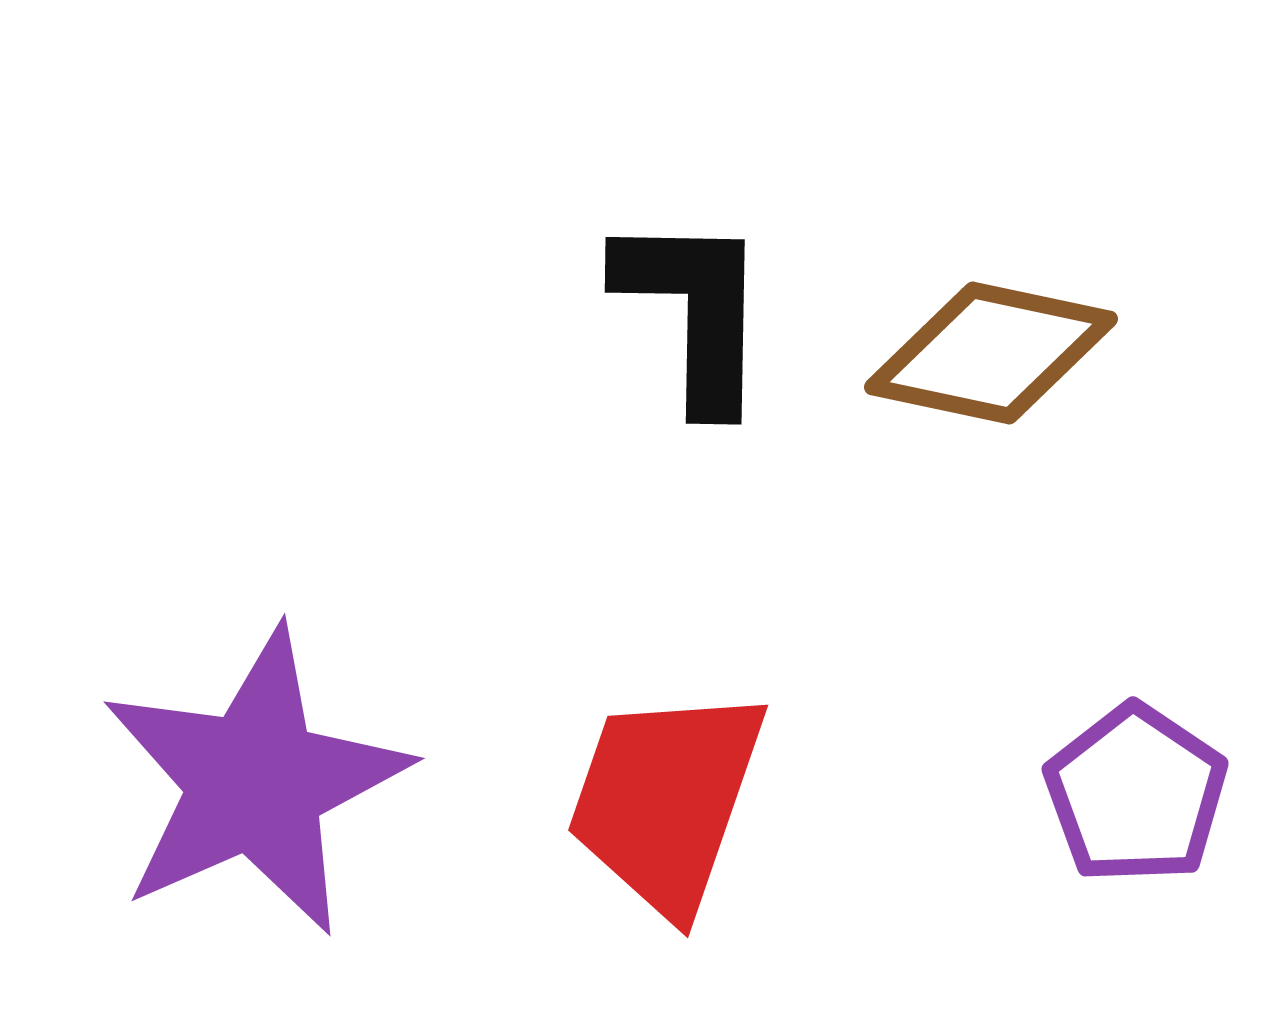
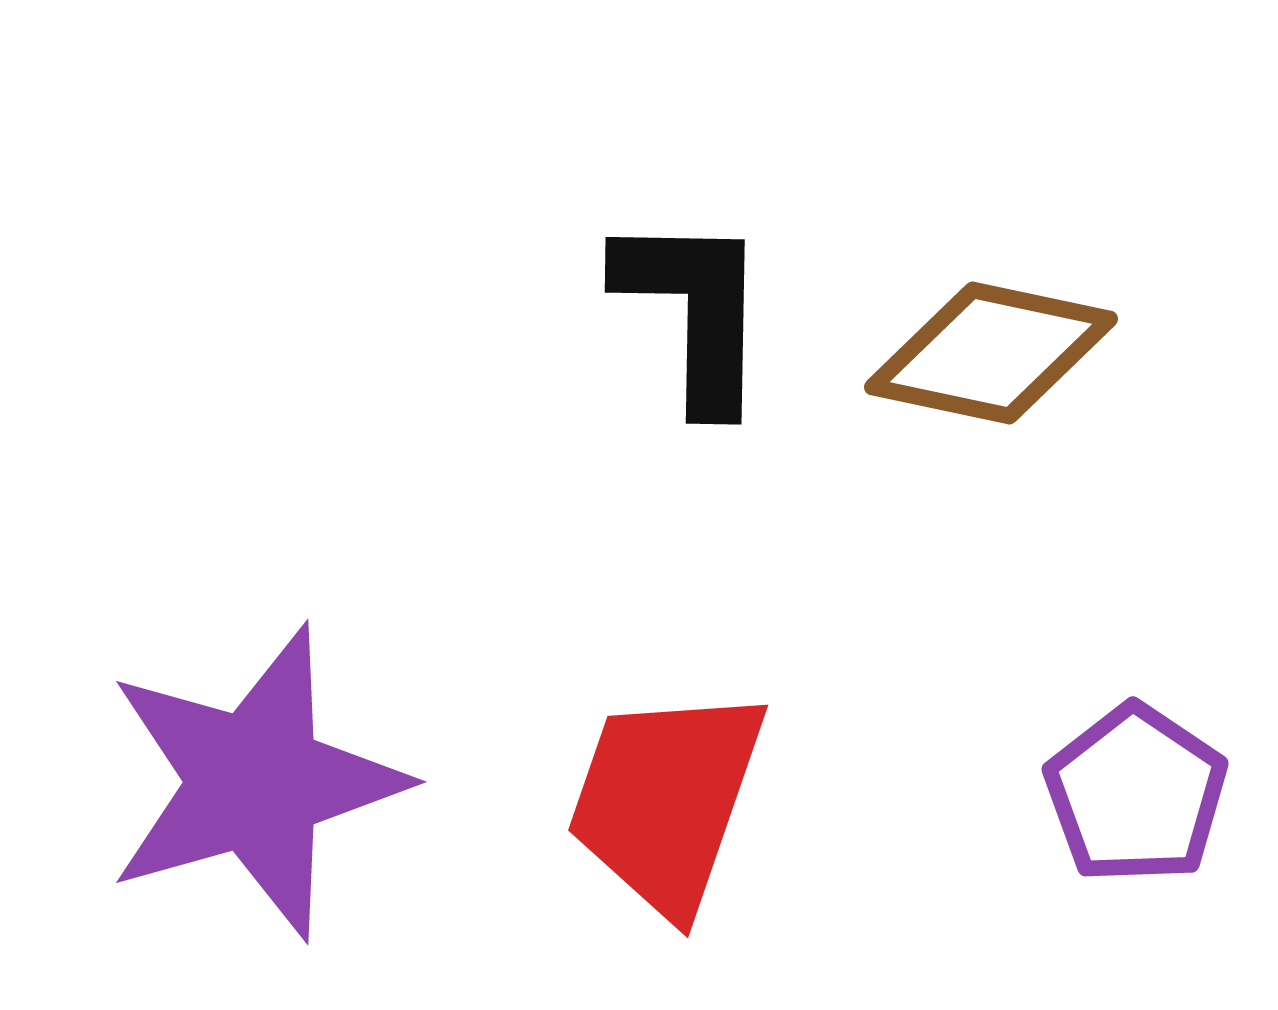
purple star: rotated 8 degrees clockwise
